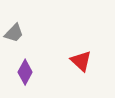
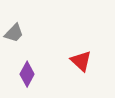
purple diamond: moved 2 px right, 2 px down
